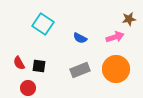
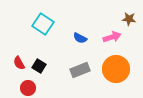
brown star: rotated 16 degrees clockwise
pink arrow: moved 3 px left
black square: rotated 24 degrees clockwise
